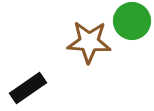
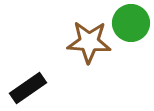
green circle: moved 1 px left, 2 px down
